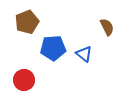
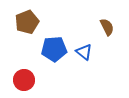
blue pentagon: moved 1 px right, 1 px down
blue triangle: moved 2 px up
